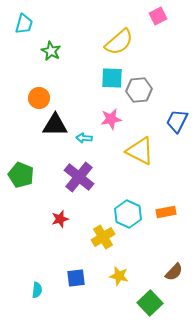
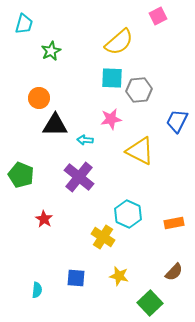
green star: rotated 18 degrees clockwise
cyan arrow: moved 1 px right, 2 px down
orange rectangle: moved 8 px right, 11 px down
red star: moved 16 px left; rotated 24 degrees counterclockwise
yellow cross: rotated 25 degrees counterclockwise
blue square: rotated 12 degrees clockwise
